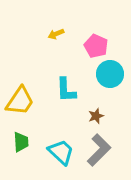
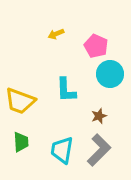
yellow trapezoid: rotated 76 degrees clockwise
brown star: moved 3 px right
cyan trapezoid: moved 1 px right, 2 px up; rotated 124 degrees counterclockwise
